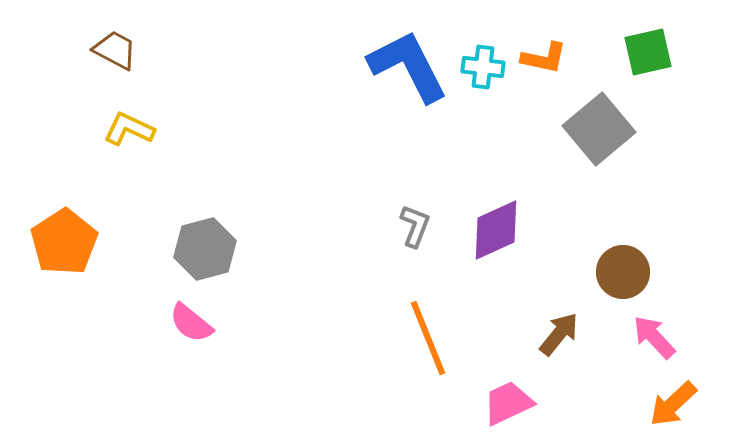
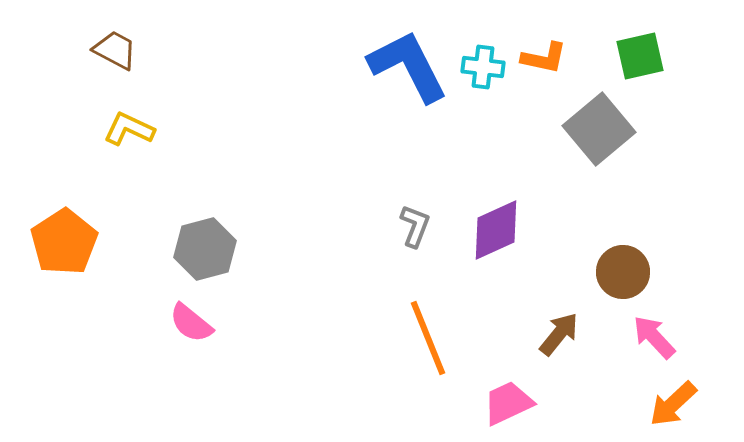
green square: moved 8 px left, 4 px down
